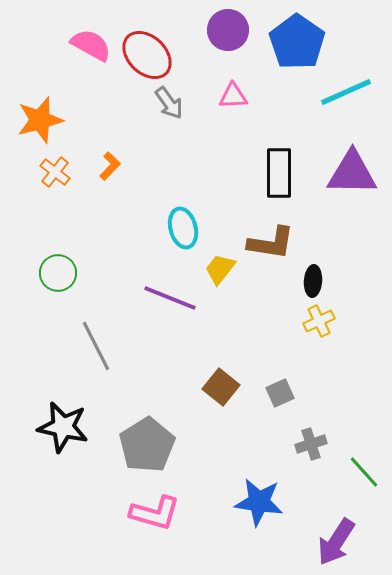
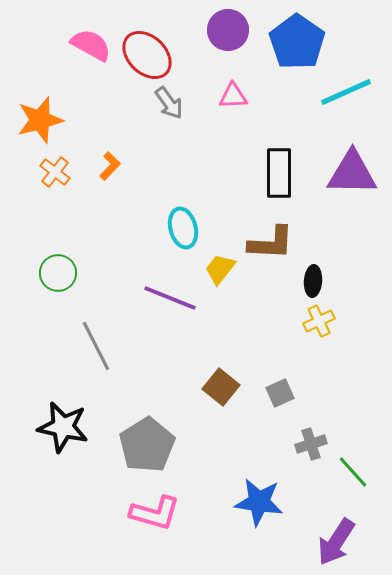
brown L-shape: rotated 6 degrees counterclockwise
green line: moved 11 px left
